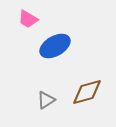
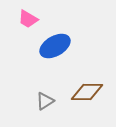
brown diamond: rotated 16 degrees clockwise
gray triangle: moved 1 px left, 1 px down
